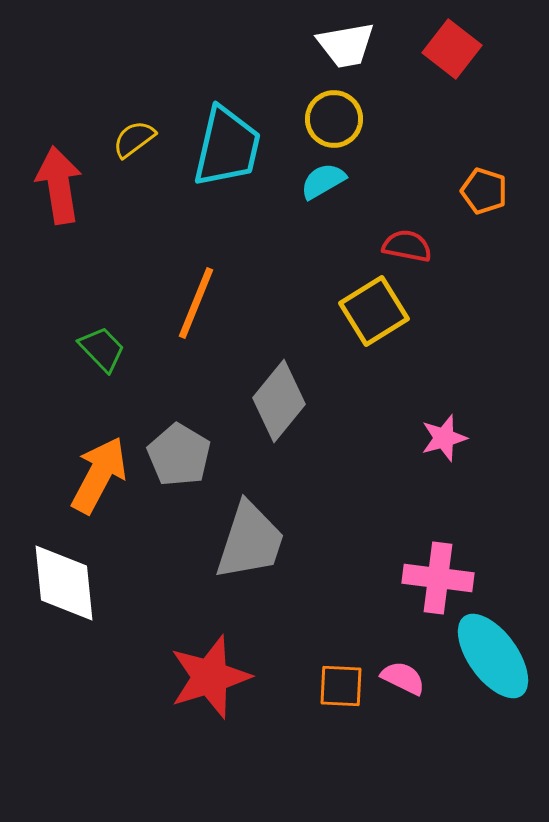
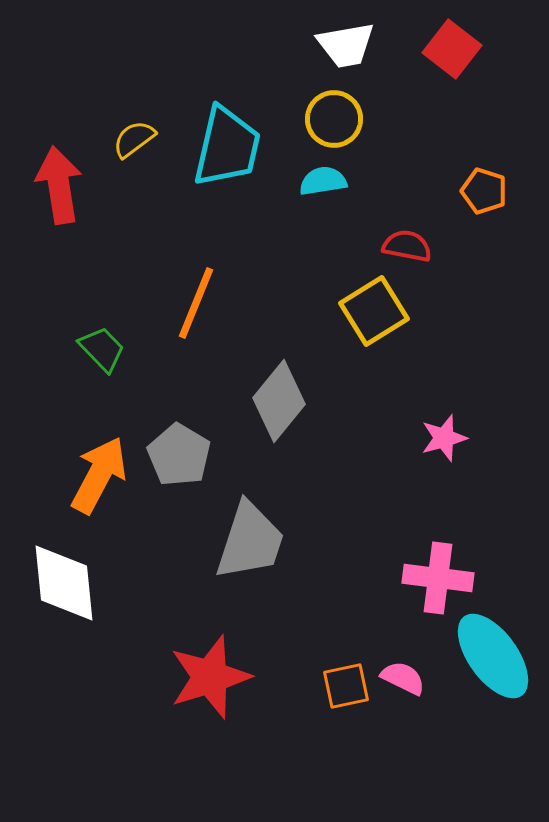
cyan semicircle: rotated 21 degrees clockwise
orange square: moved 5 px right; rotated 15 degrees counterclockwise
